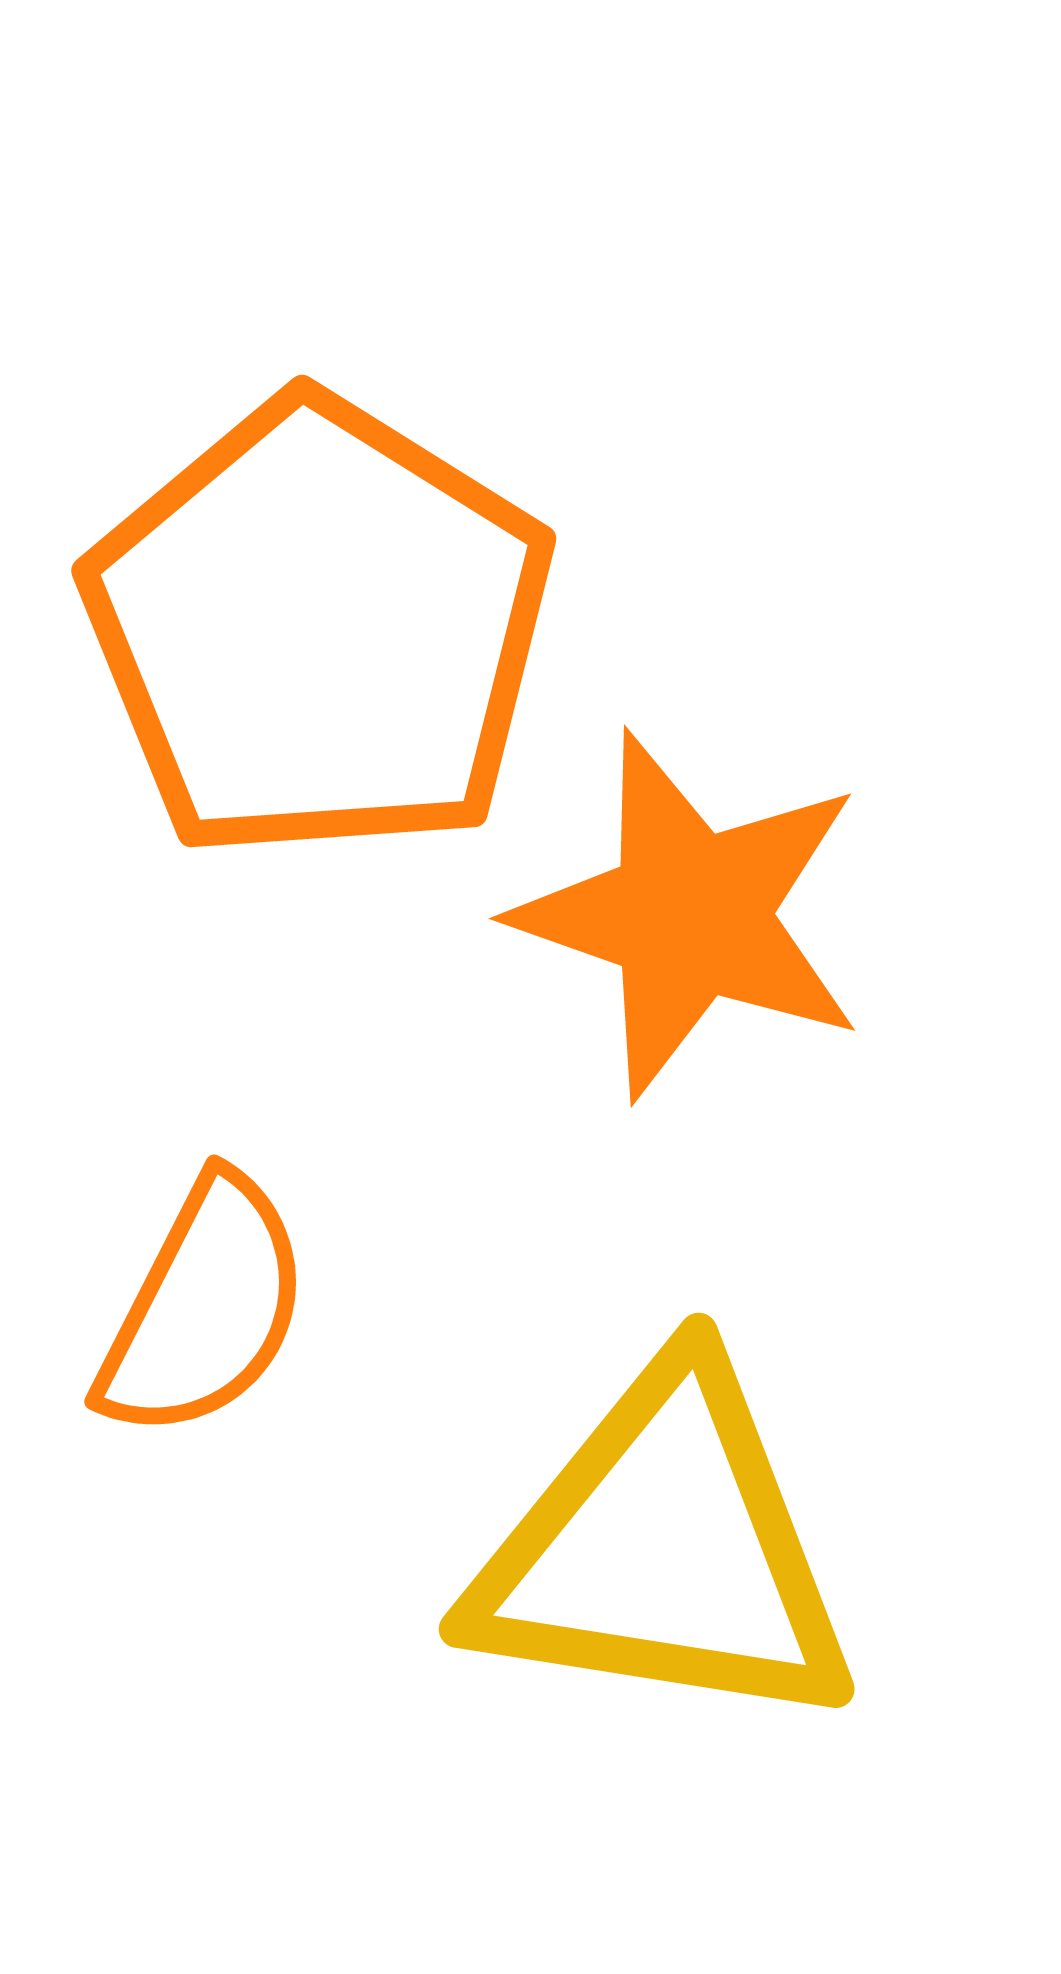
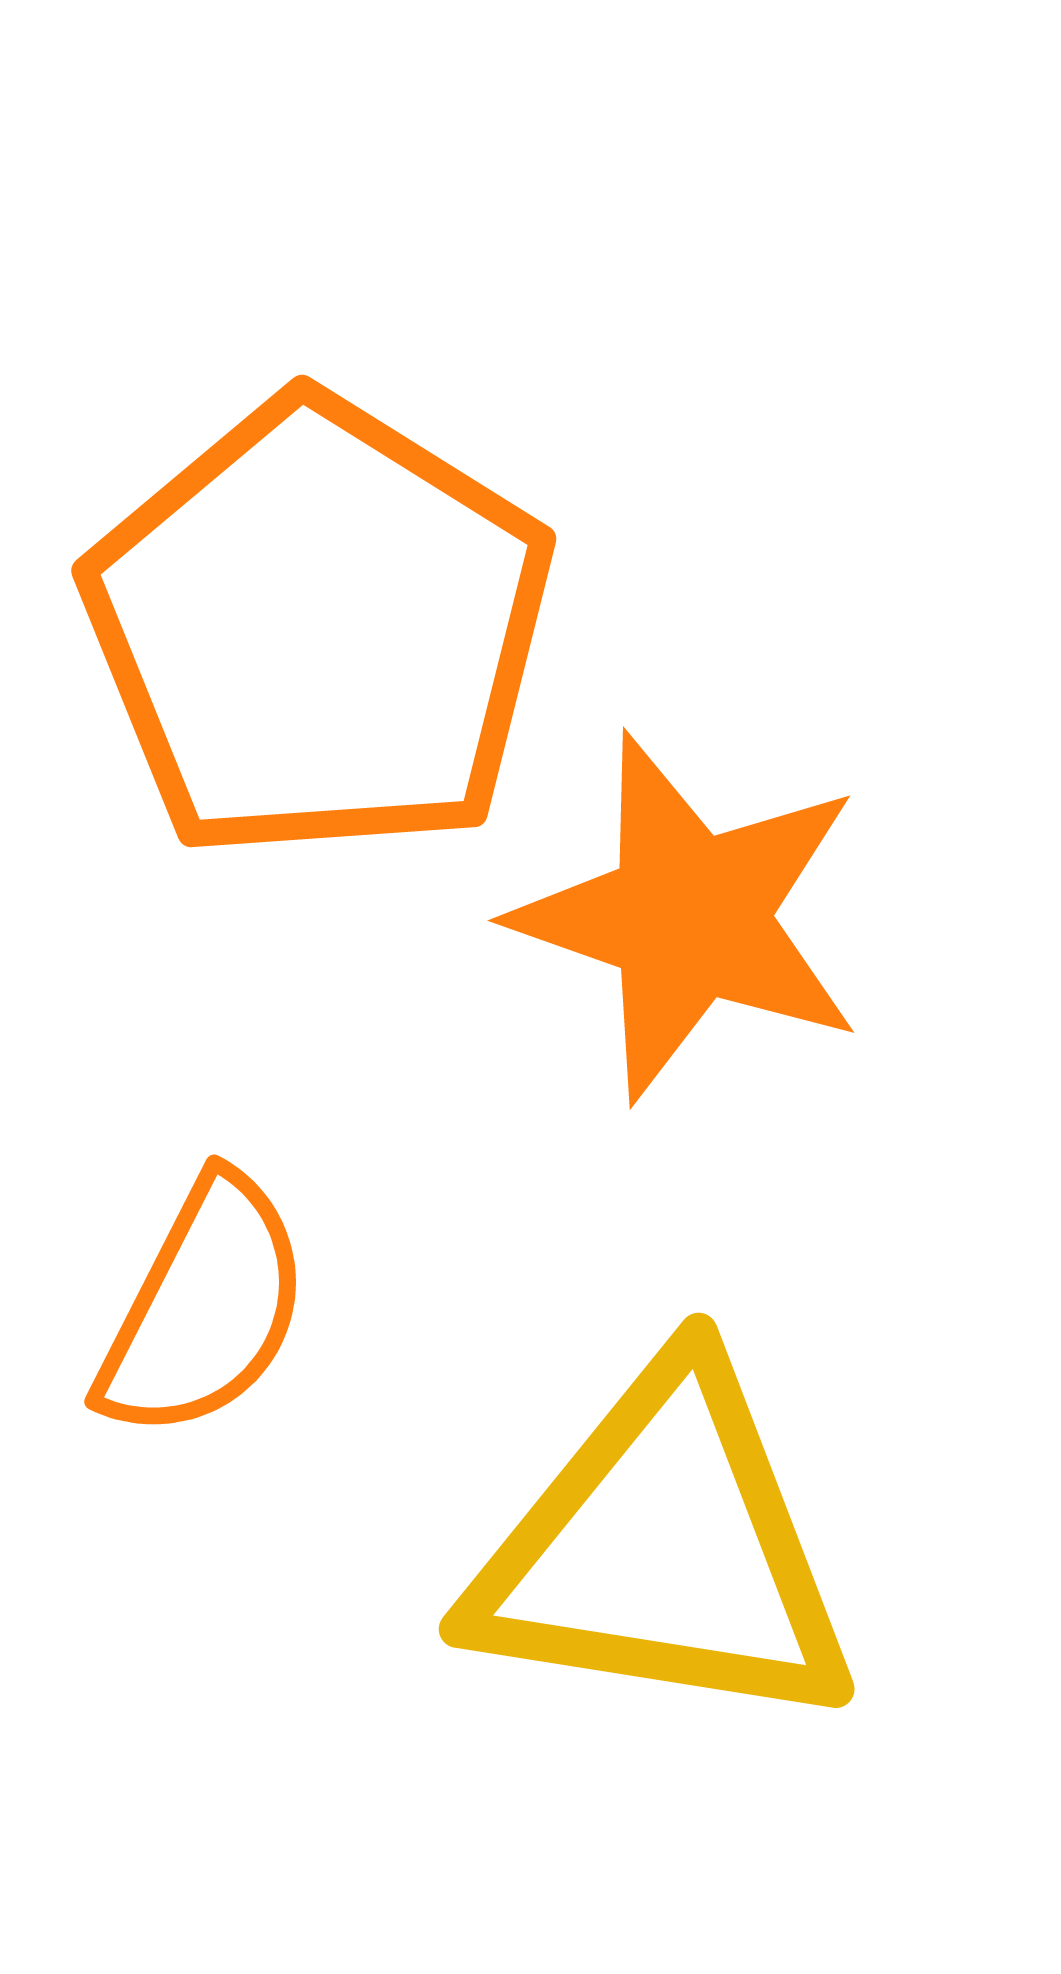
orange star: moved 1 px left, 2 px down
